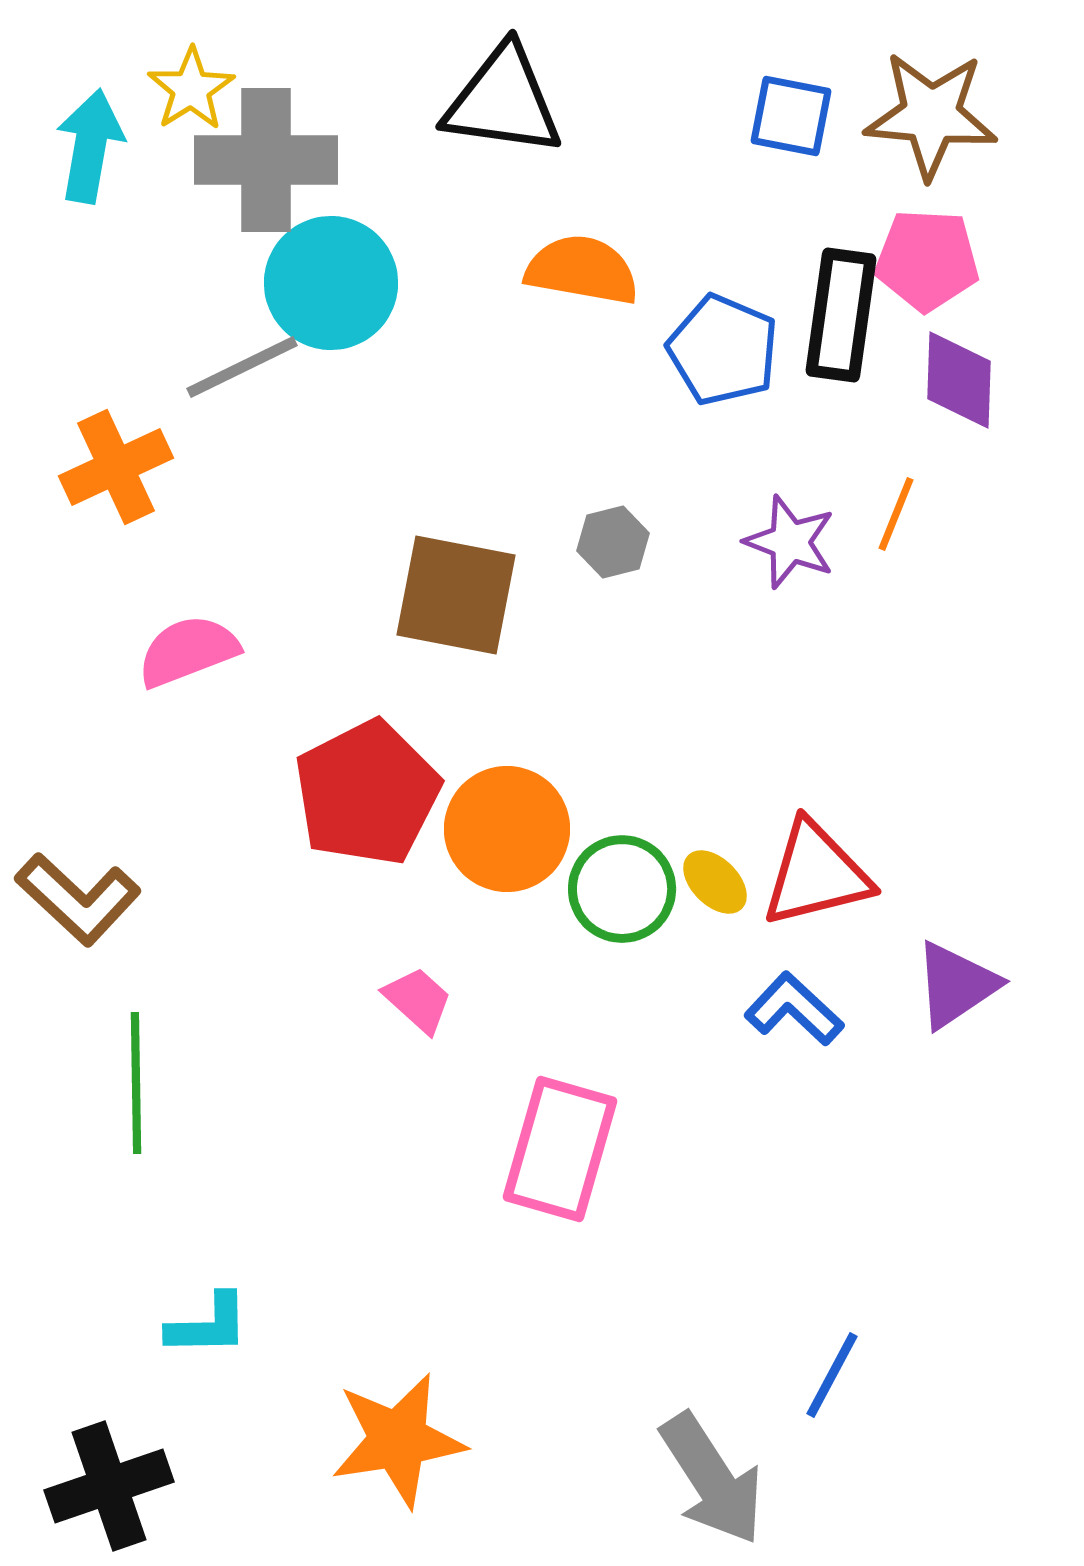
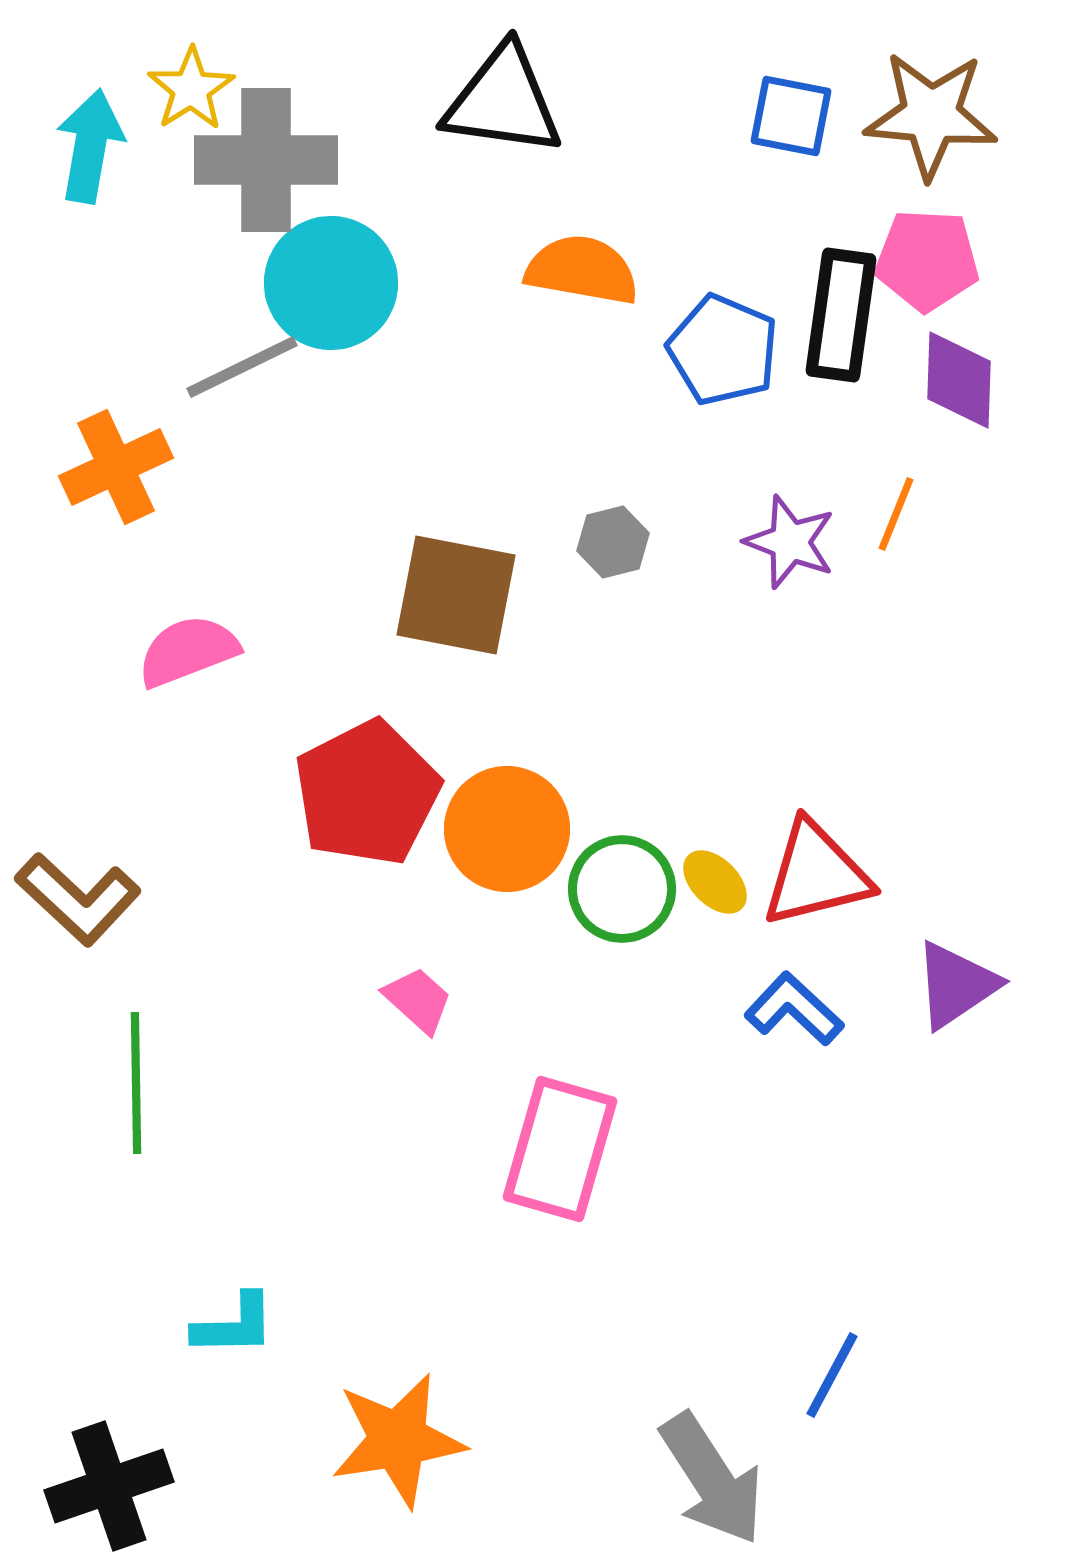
cyan L-shape: moved 26 px right
